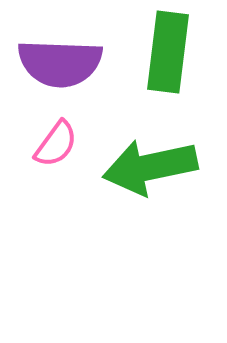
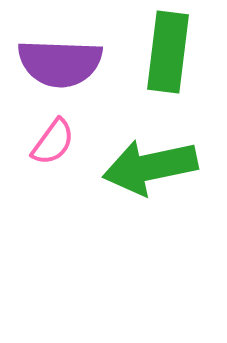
pink semicircle: moved 3 px left, 2 px up
